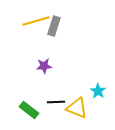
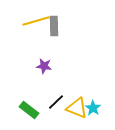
gray rectangle: rotated 18 degrees counterclockwise
purple star: rotated 14 degrees clockwise
cyan star: moved 5 px left, 17 px down
black line: rotated 42 degrees counterclockwise
